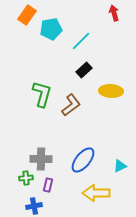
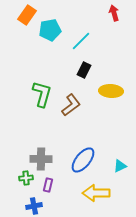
cyan pentagon: moved 1 px left, 1 px down
black rectangle: rotated 21 degrees counterclockwise
